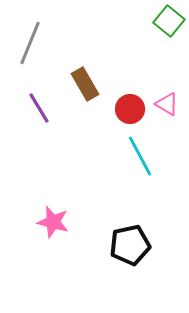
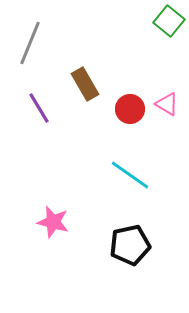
cyan line: moved 10 px left, 19 px down; rotated 27 degrees counterclockwise
